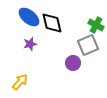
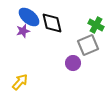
purple star: moved 7 px left, 13 px up
